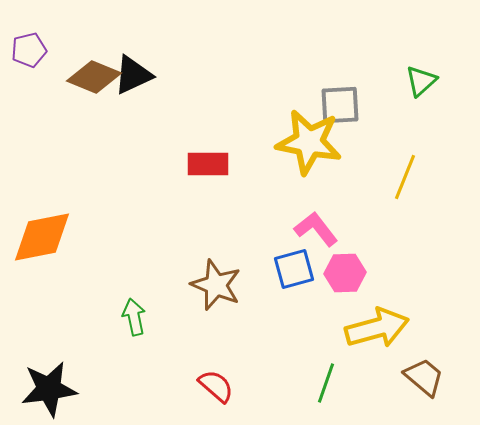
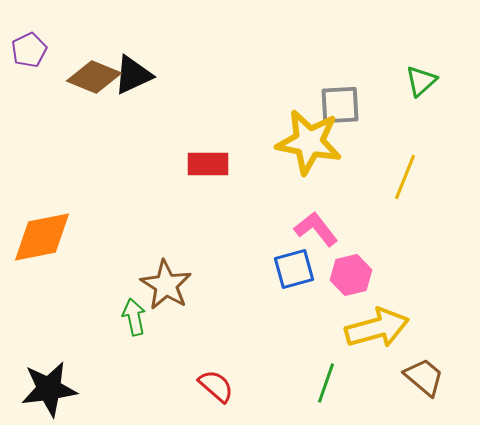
purple pentagon: rotated 12 degrees counterclockwise
pink hexagon: moved 6 px right, 2 px down; rotated 12 degrees counterclockwise
brown star: moved 50 px left; rotated 9 degrees clockwise
